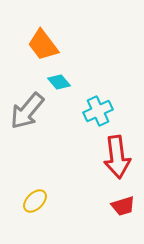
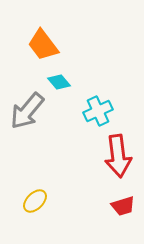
red arrow: moved 1 px right, 1 px up
